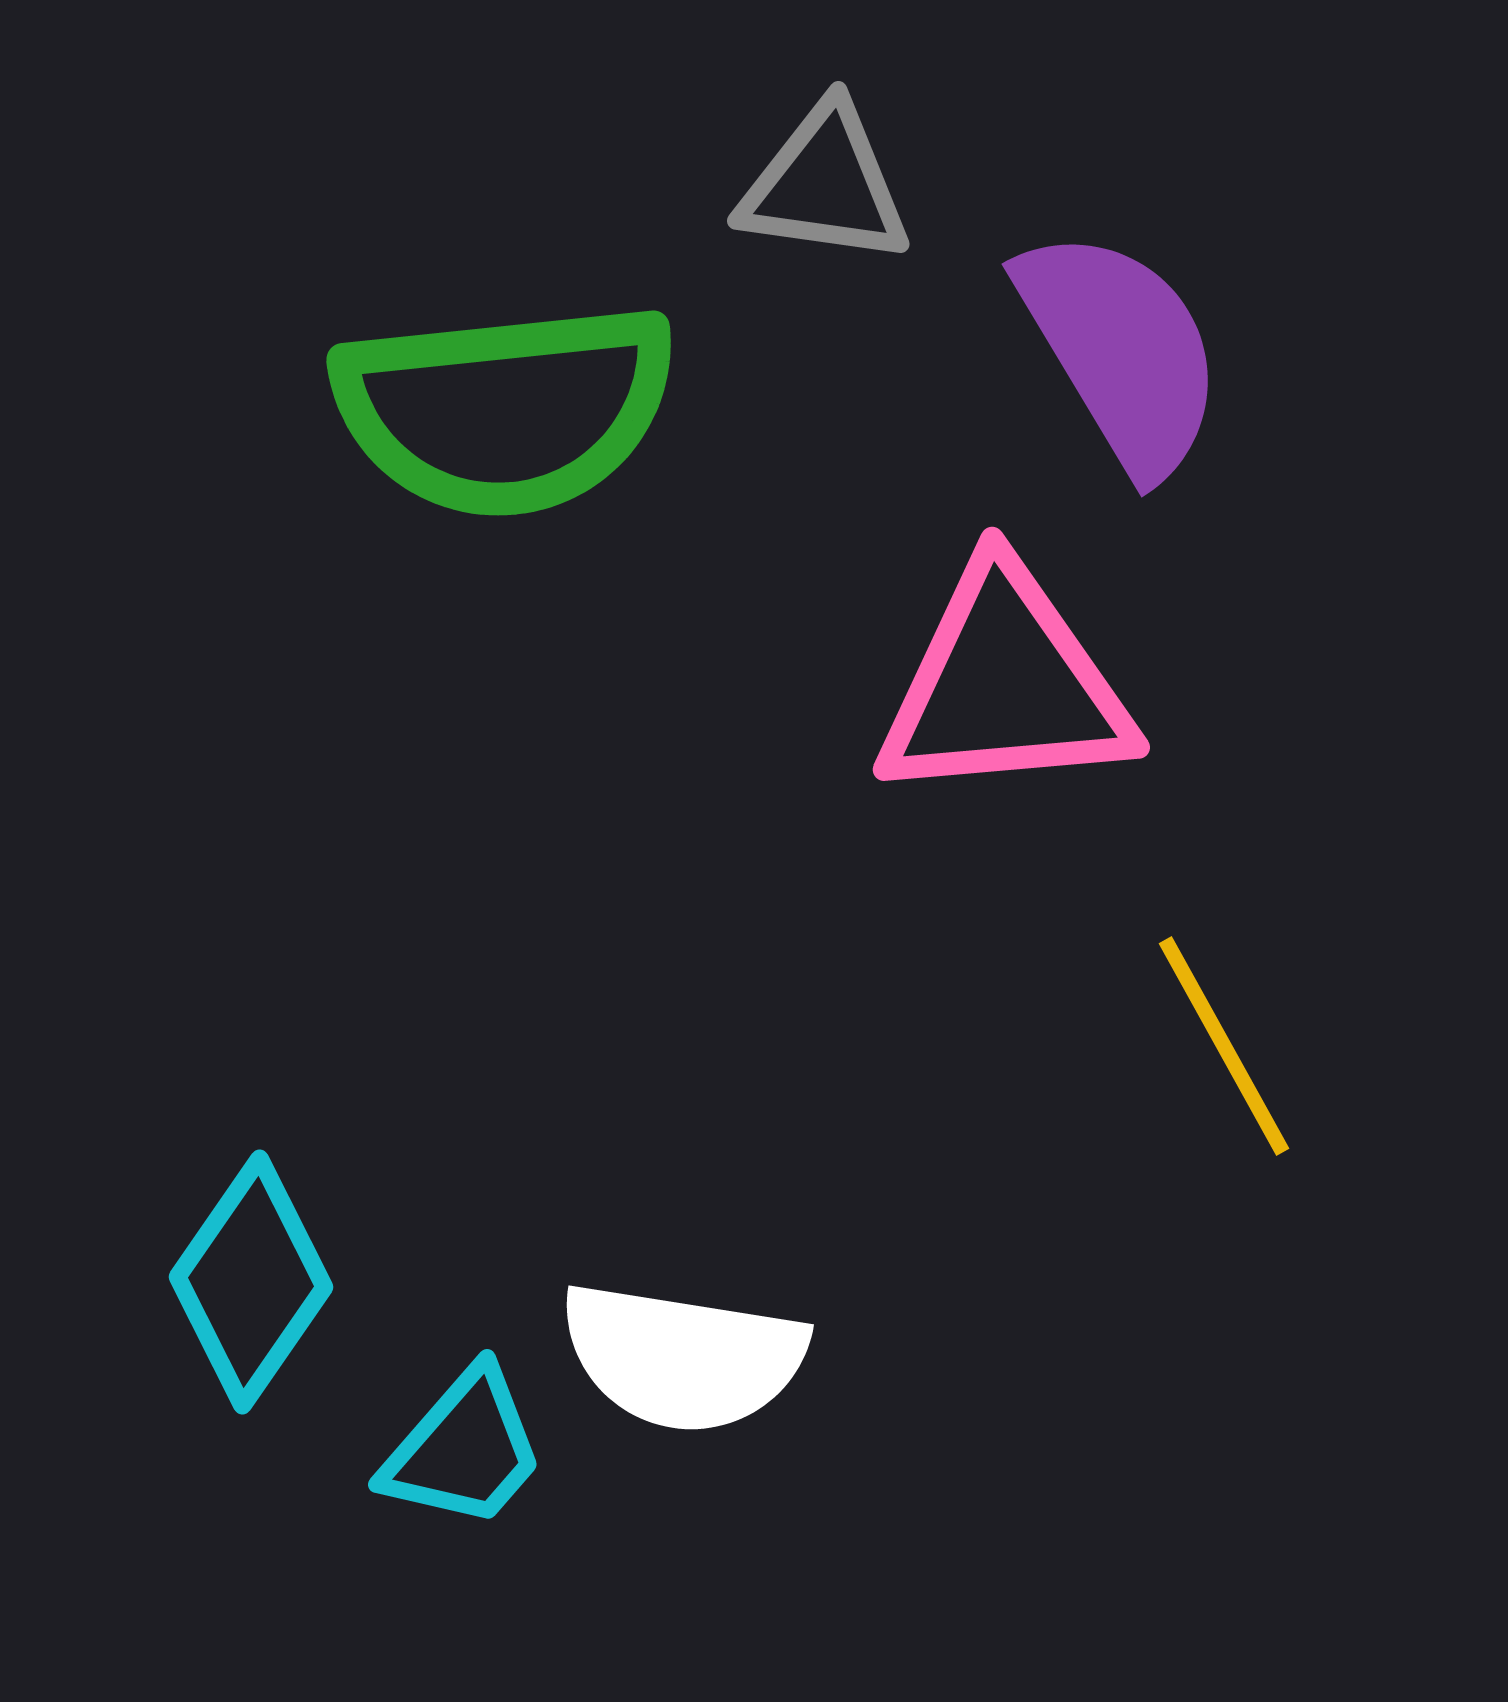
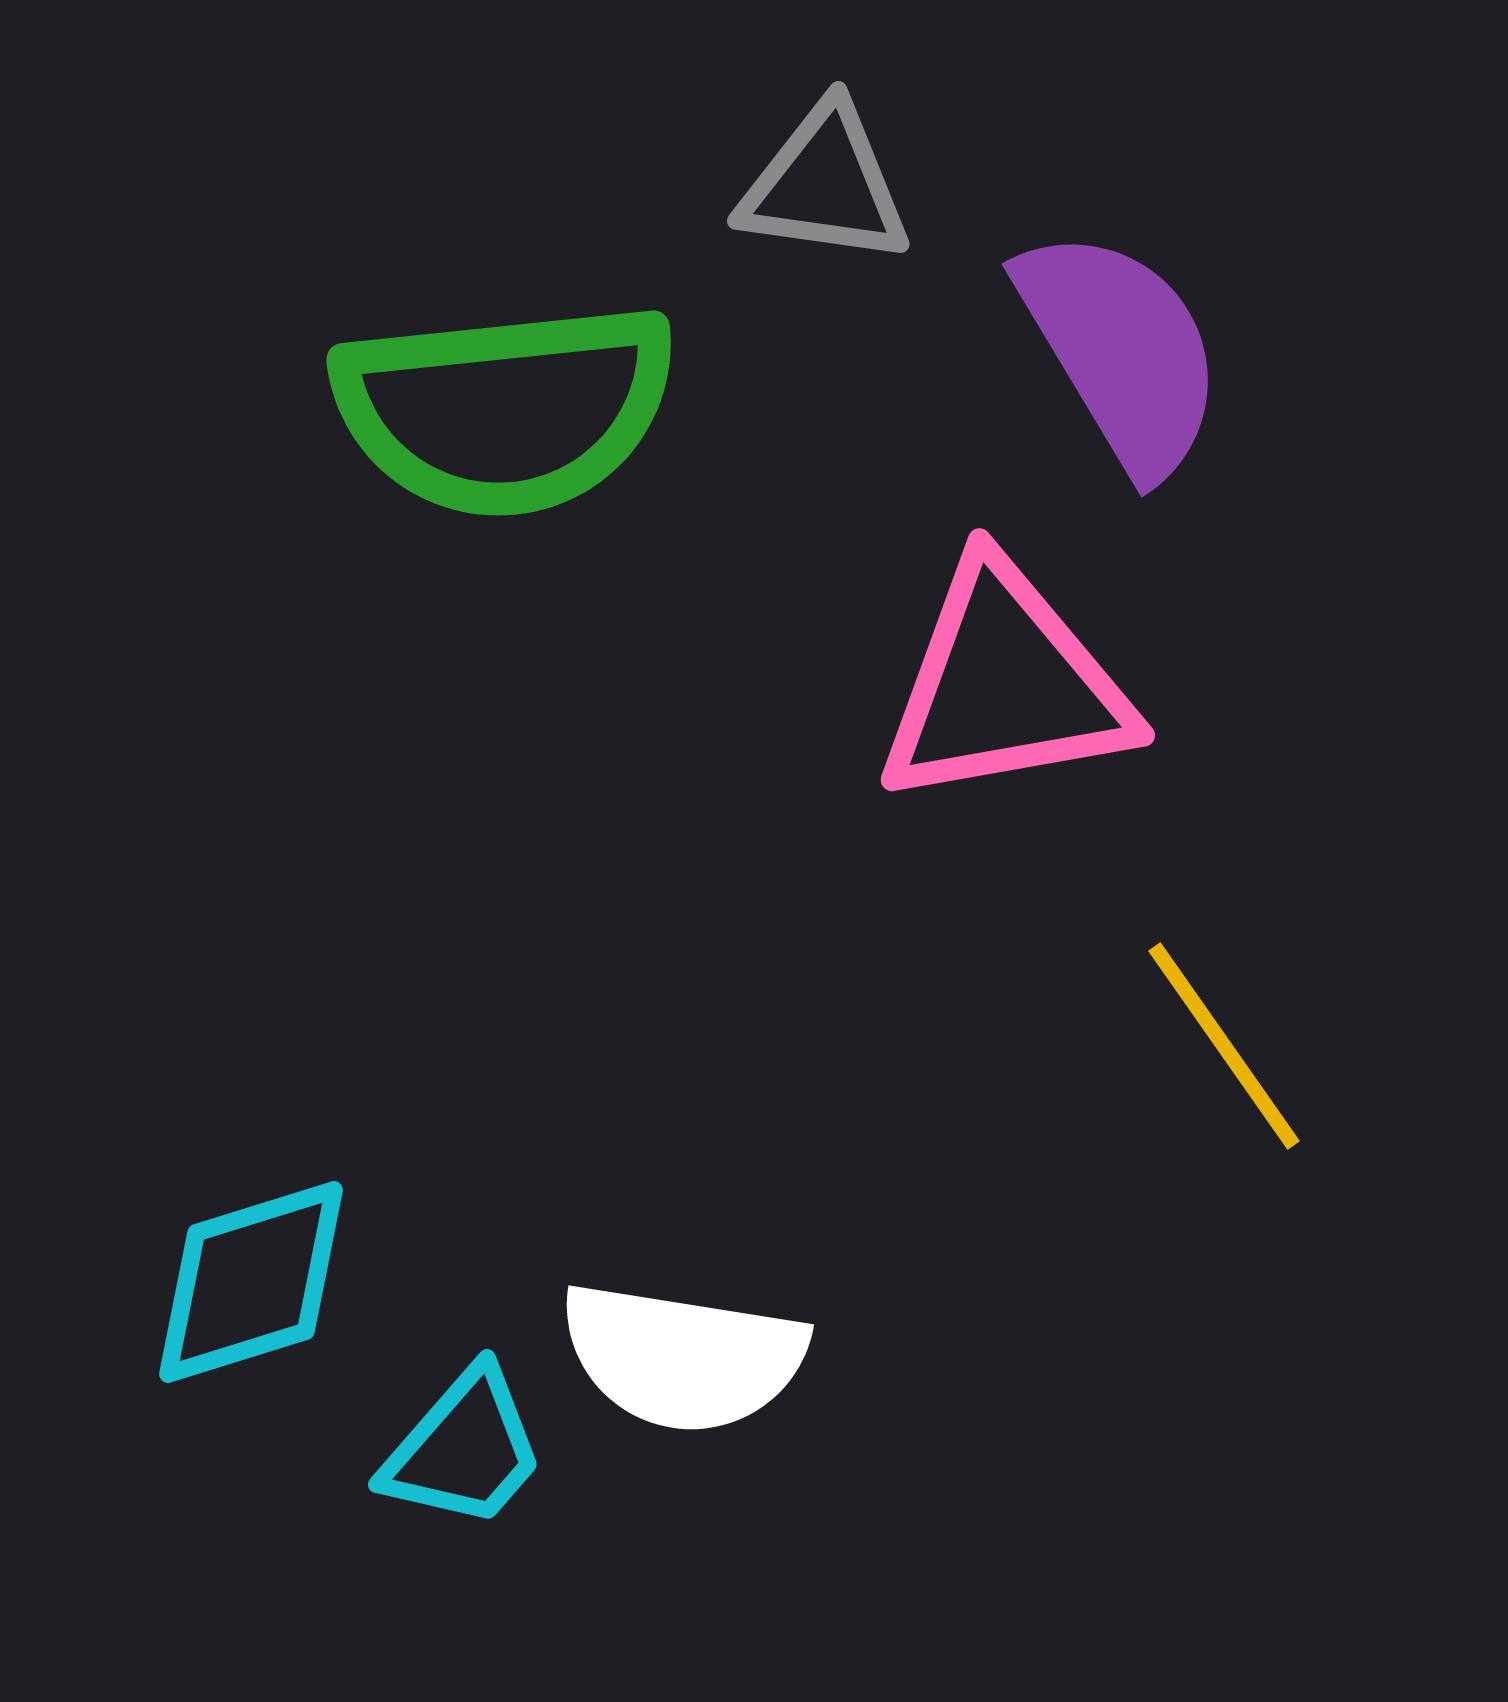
pink triangle: rotated 5 degrees counterclockwise
yellow line: rotated 6 degrees counterclockwise
cyan diamond: rotated 38 degrees clockwise
